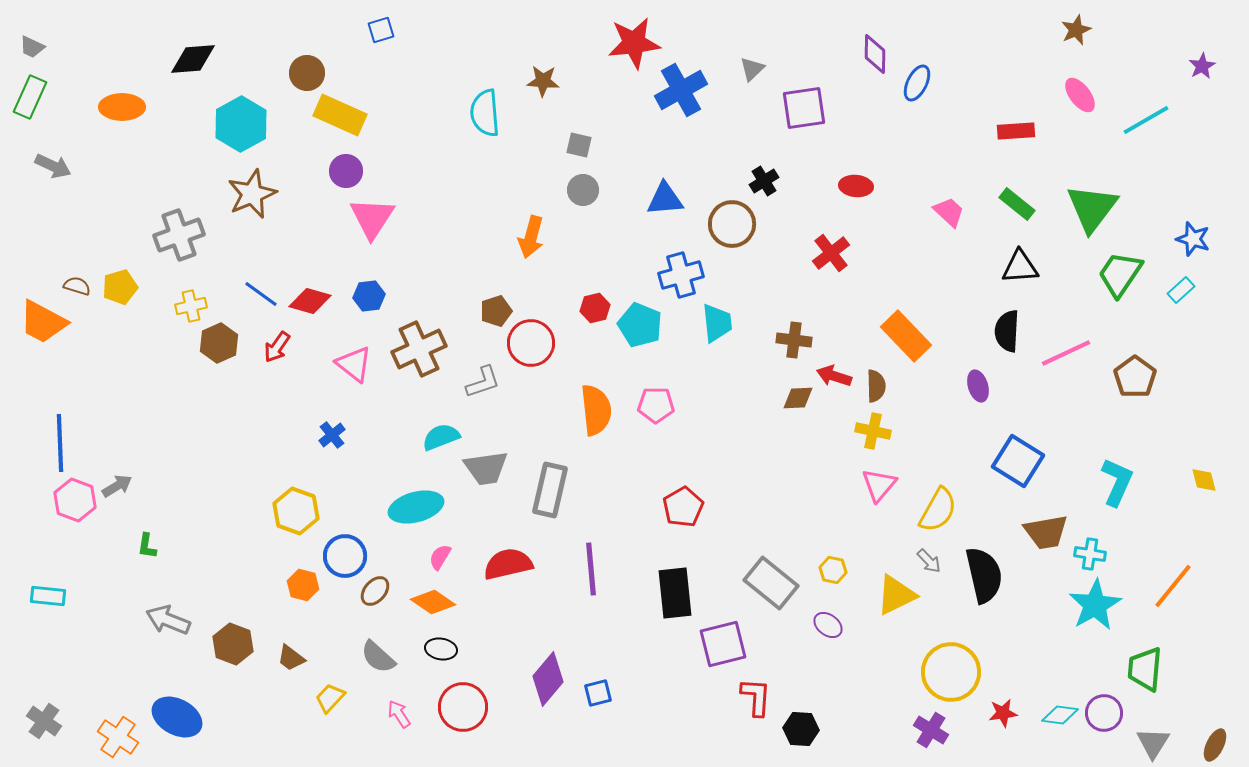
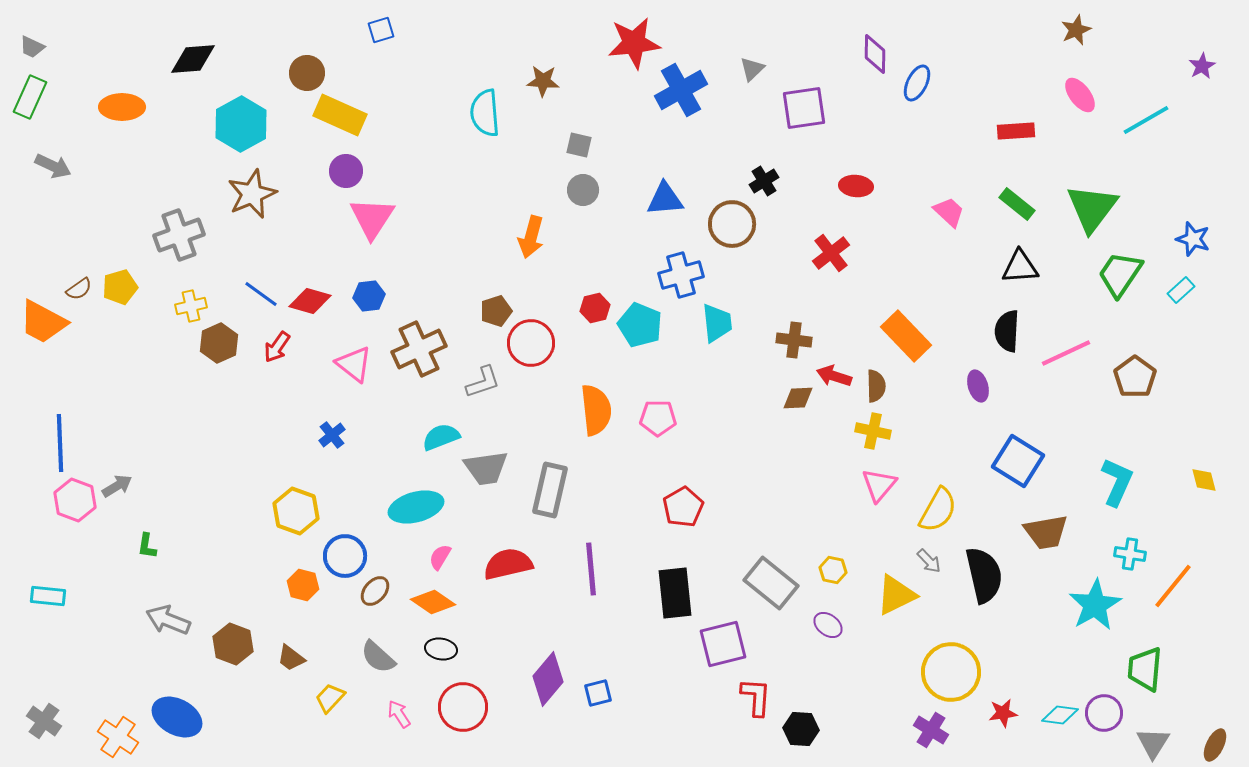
brown semicircle at (77, 286): moved 2 px right, 3 px down; rotated 128 degrees clockwise
pink pentagon at (656, 405): moved 2 px right, 13 px down
cyan cross at (1090, 554): moved 40 px right
